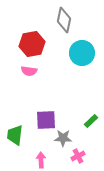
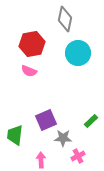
gray diamond: moved 1 px right, 1 px up
cyan circle: moved 4 px left
pink semicircle: rotated 14 degrees clockwise
purple square: rotated 20 degrees counterclockwise
